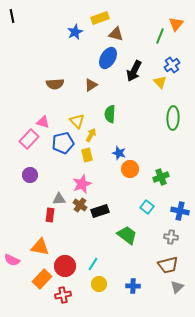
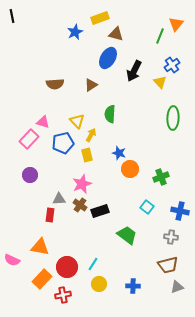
red circle at (65, 266): moved 2 px right, 1 px down
gray triangle at (177, 287): rotated 24 degrees clockwise
